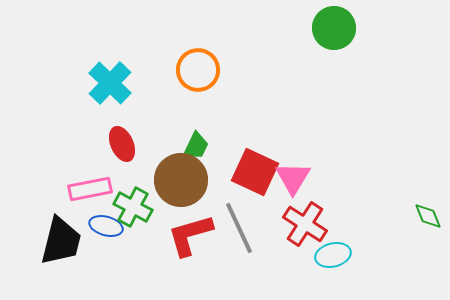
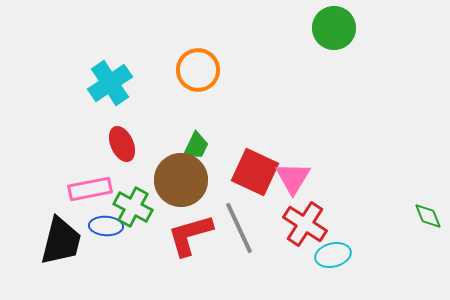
cyan cross: rotated 12 degrees clockwise
blue ellipse: rotated 12 degrees counterclockwise
